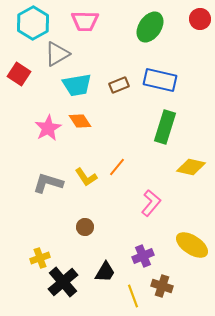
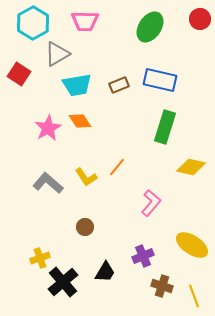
gray L-shape: rotated 24 degrees clockwise
yellow line: moved 61 px right
